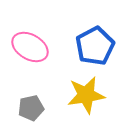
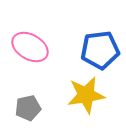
blue pentagon: moved 5 px right, 4 px down; rotated 21 degrees clockwise
gray pentagon: moved 3 px left
